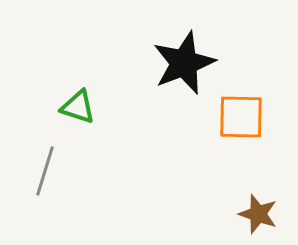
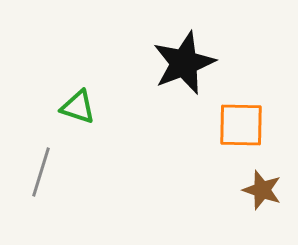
orange square: moved 8 px down
gray line: moved 4 px left, 1 px down
brown star: moved 4 px right, 24 px up
